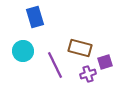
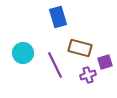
blue rectangle: moved 23 px right
cyan circle: moved 2 px down
purple cross: moved 1 px down
